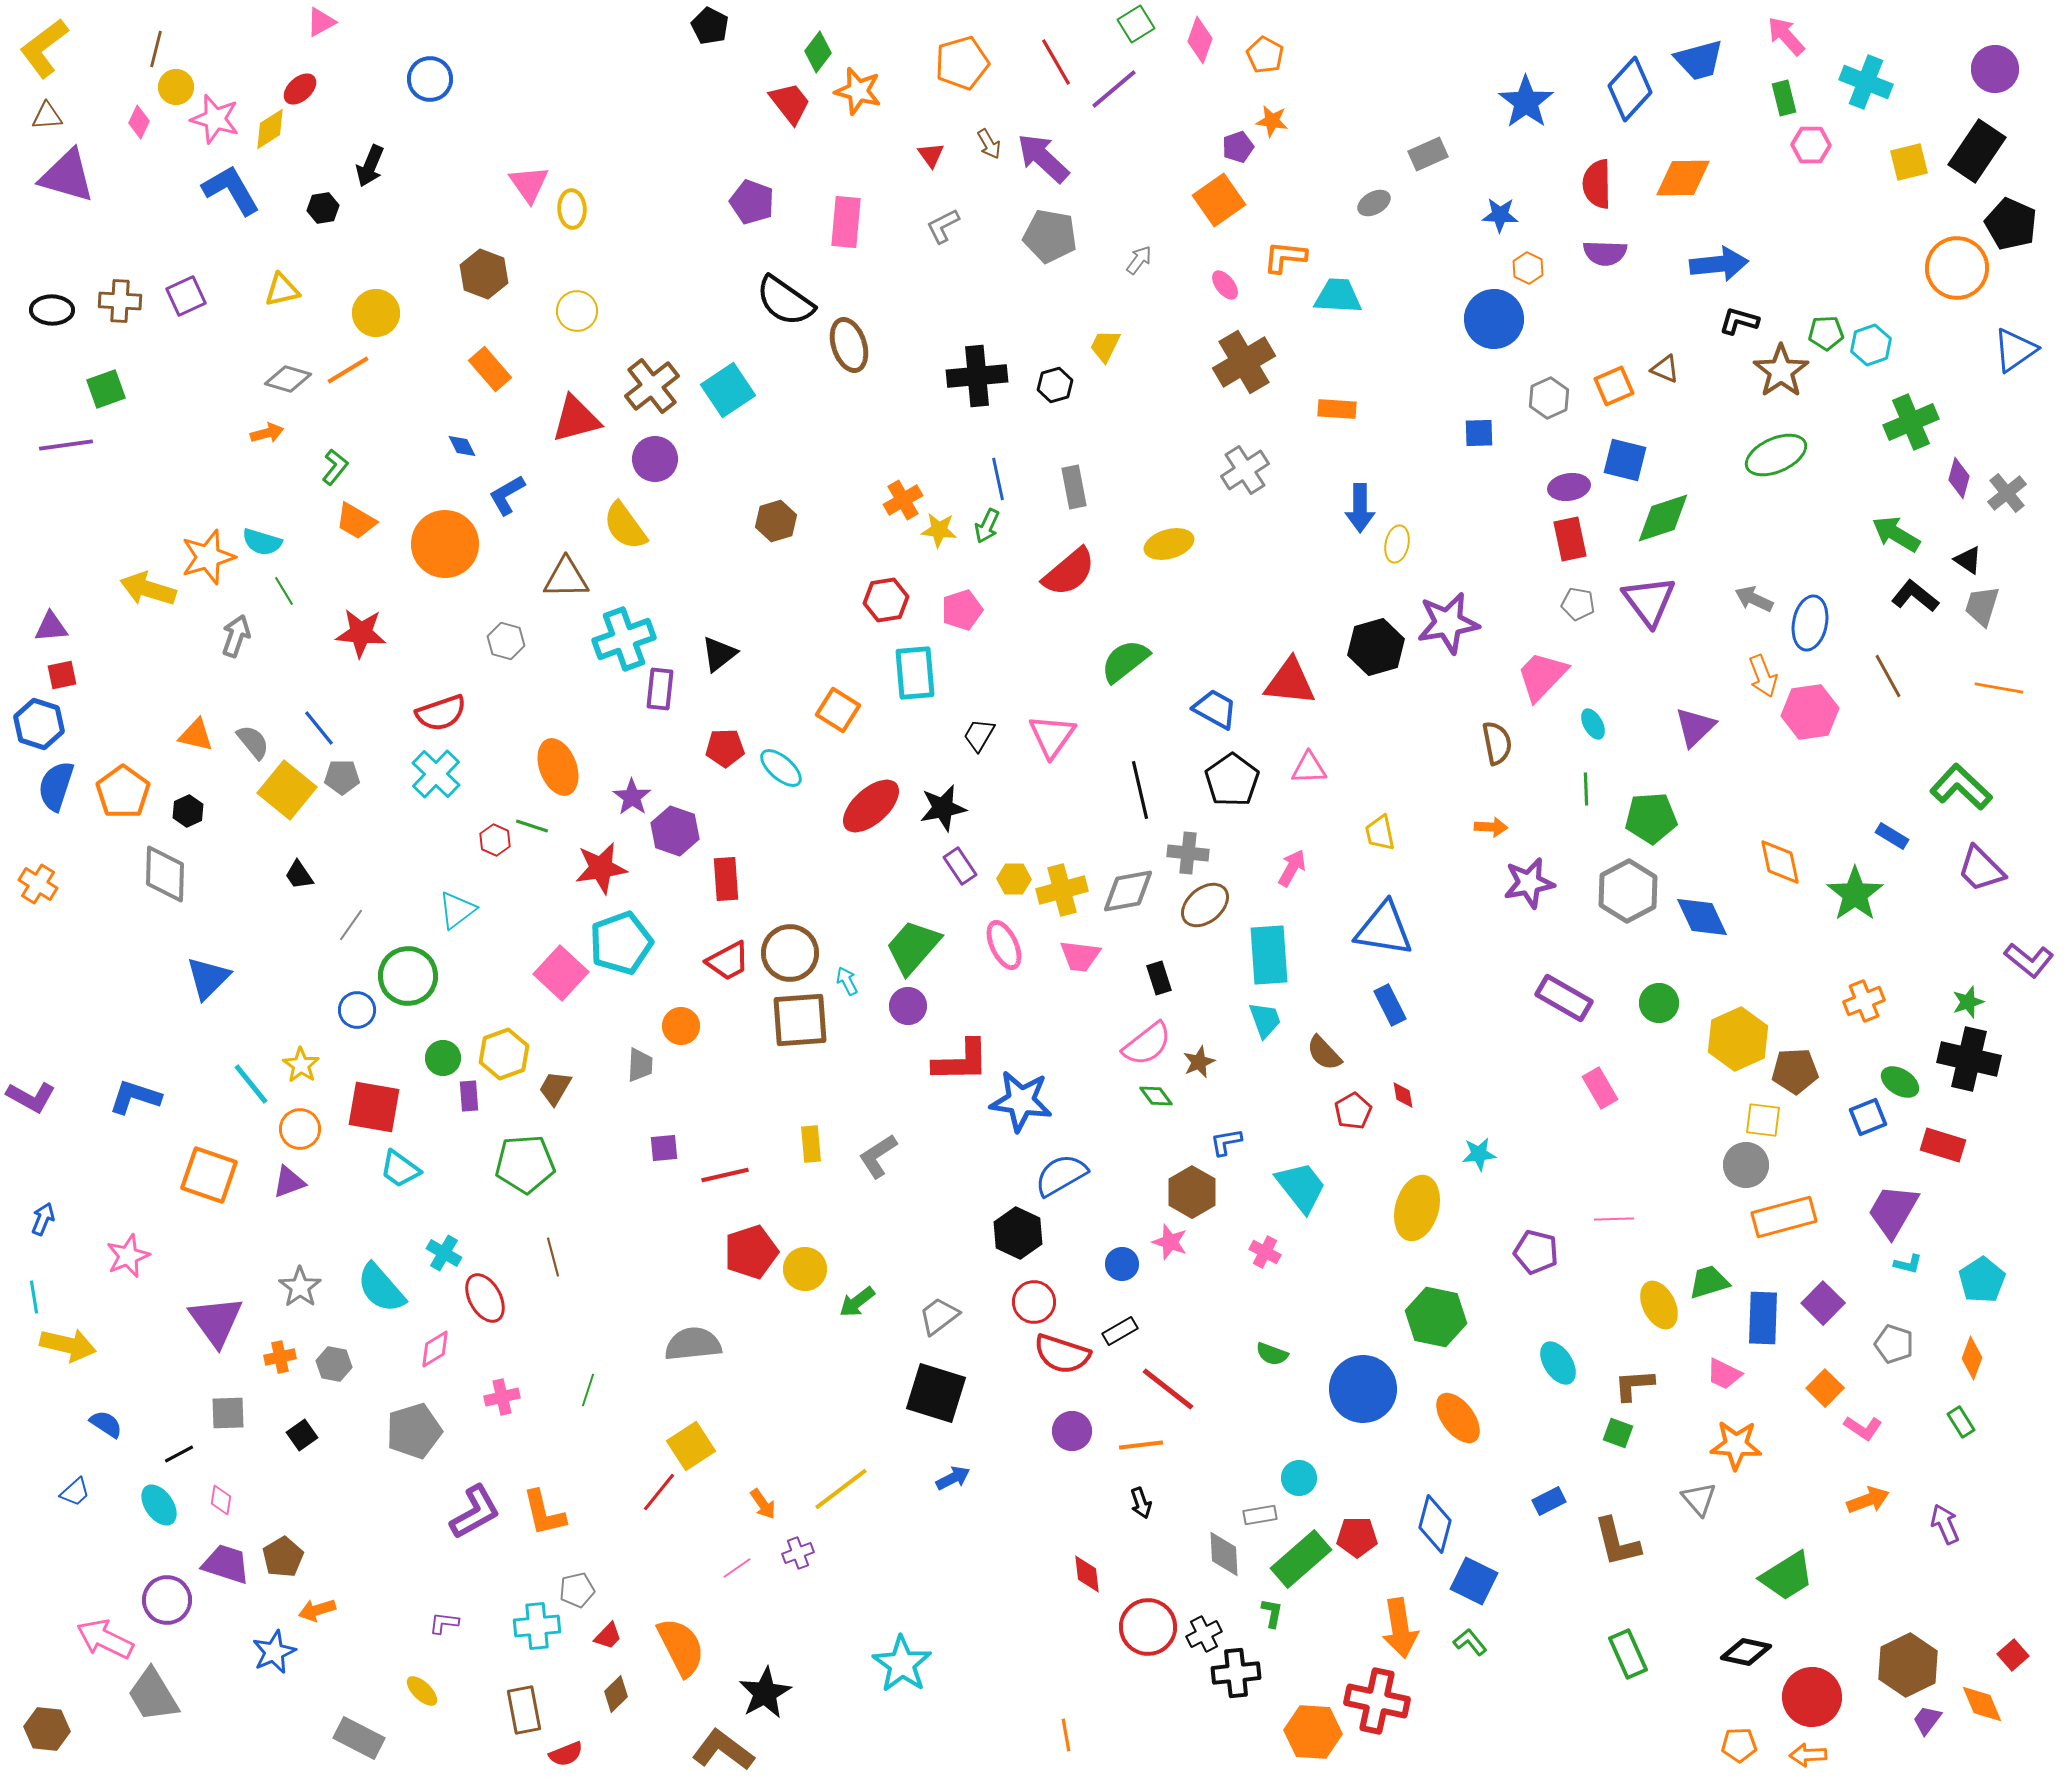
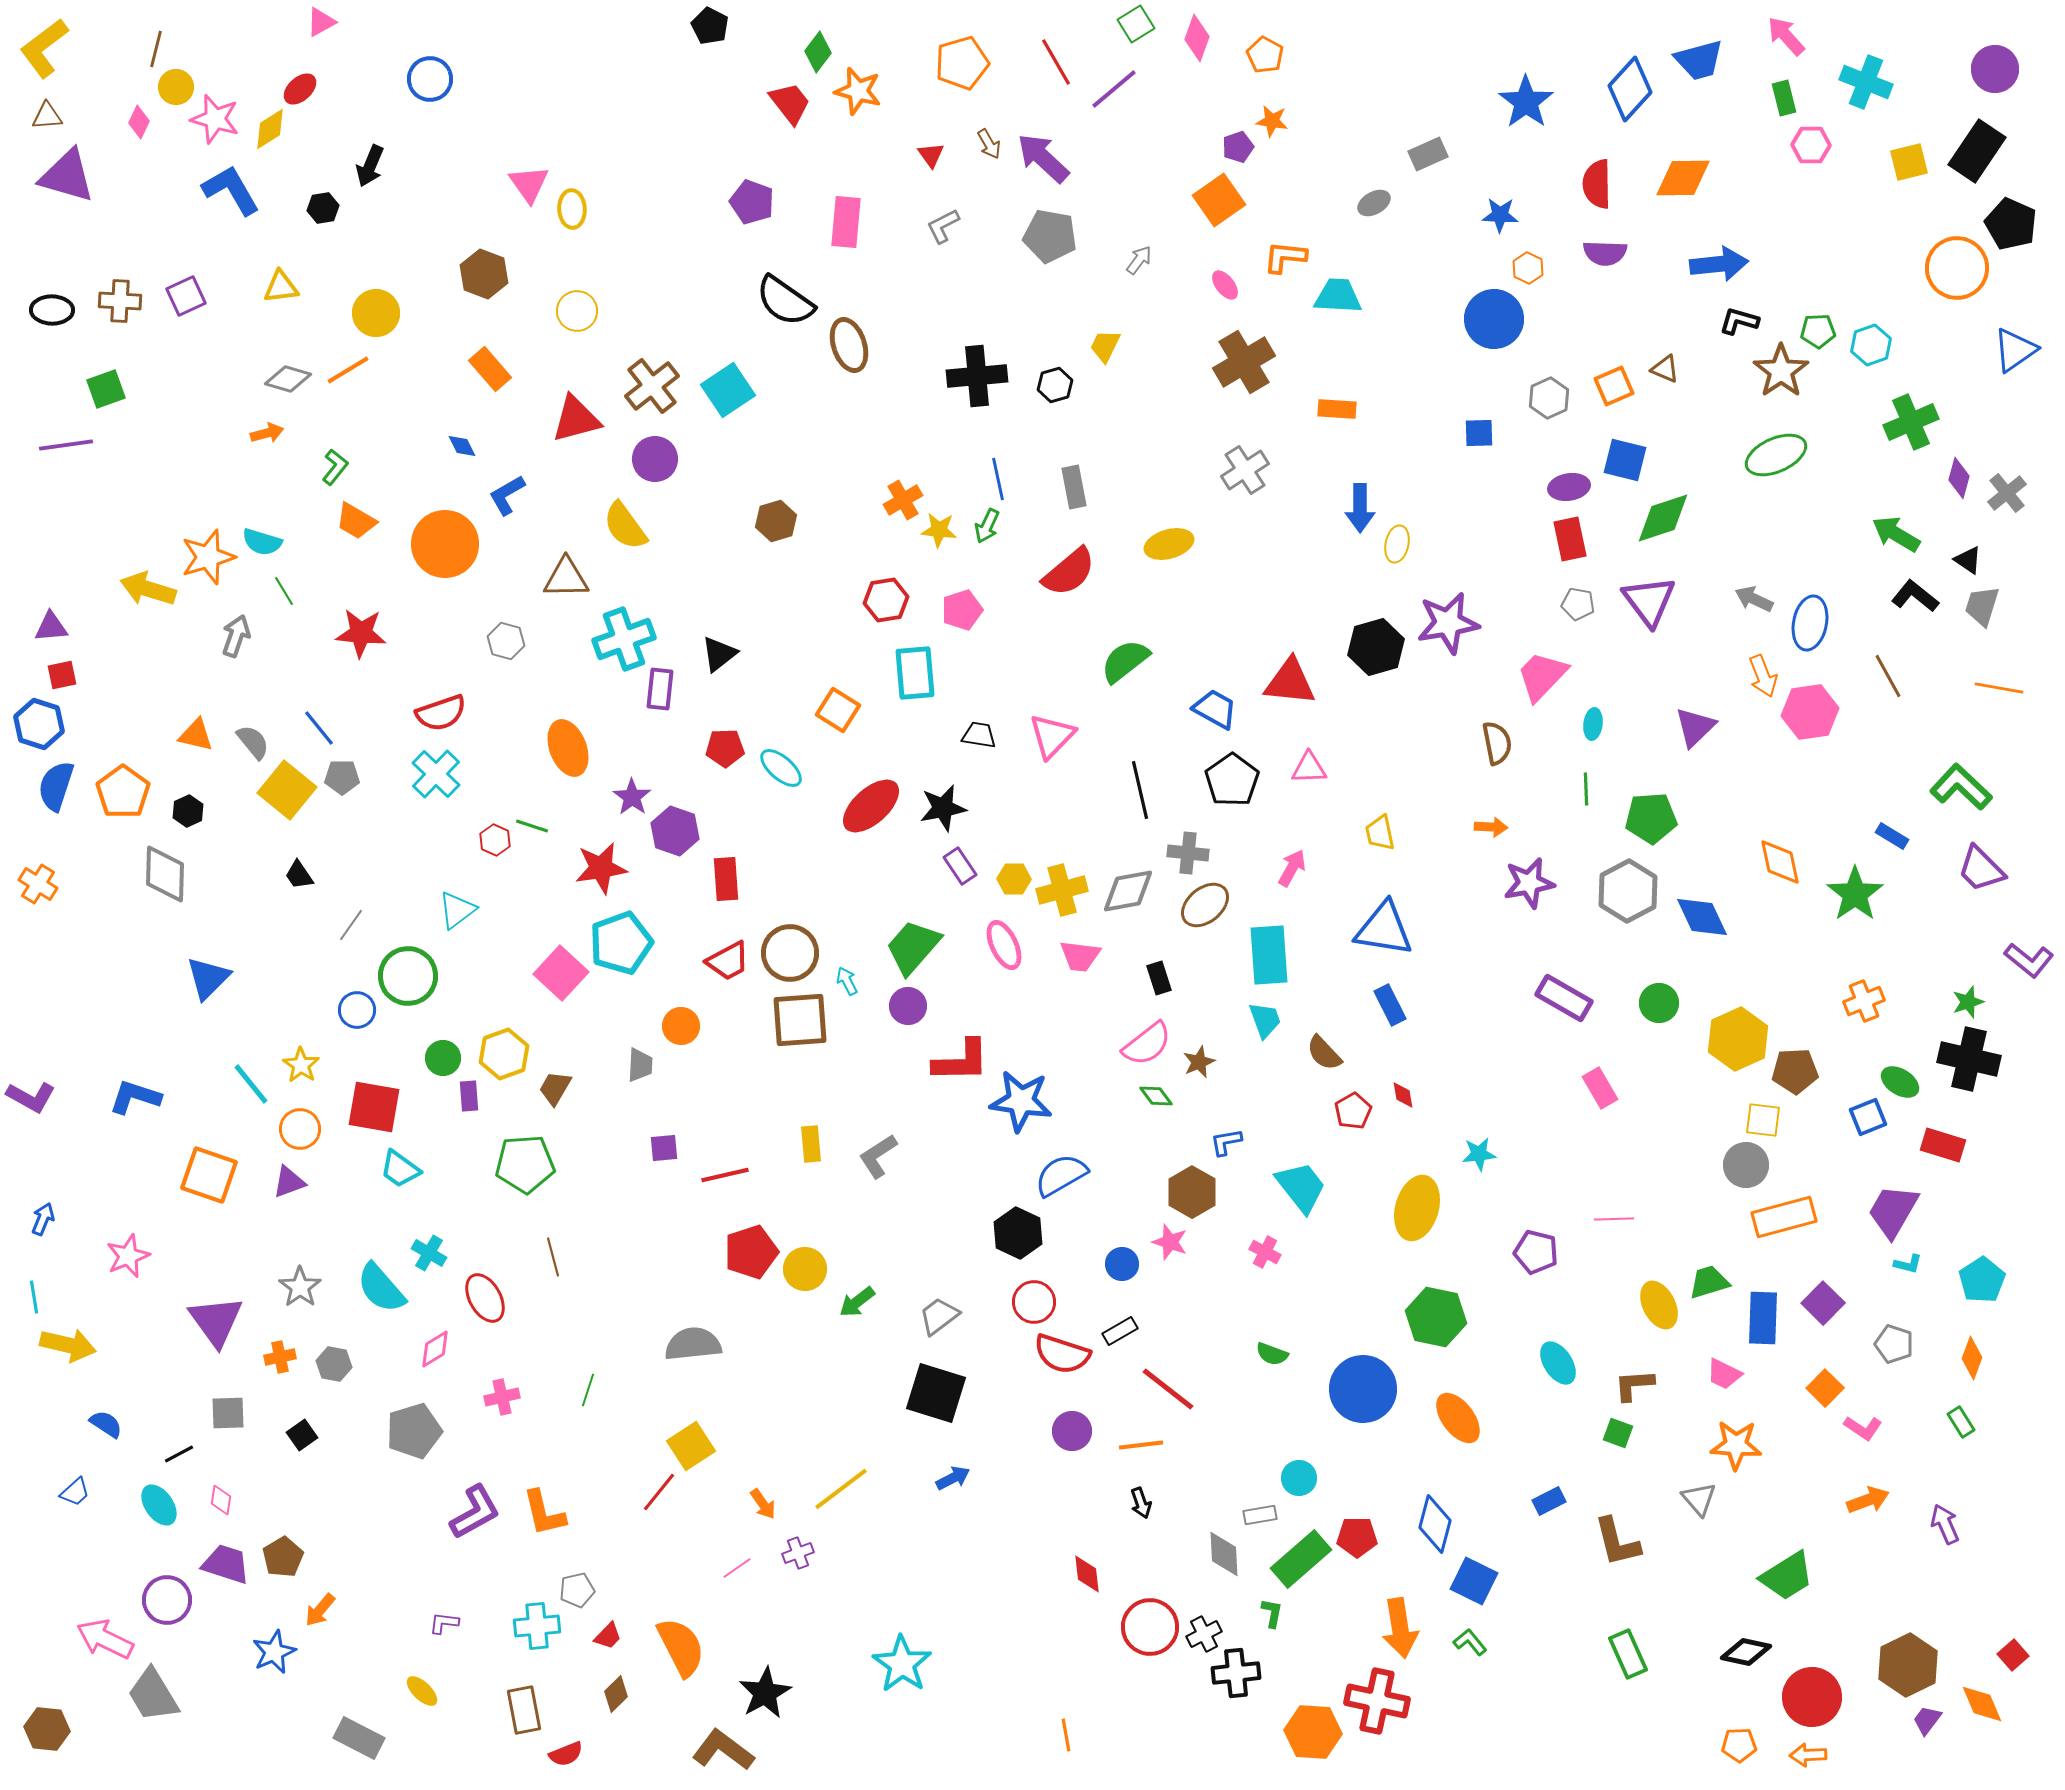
pink diamond at (1200, 40): moved 3 px left, 2 px up
yellow triangle at (282, 290): moved 1 px left, 3 px up; rotated 6 degrees clockwise
green pentagon at (1826, 333): moved 8 px left, 2 px up
cyan ellipse at (1593, 724): rotated 36 degrees clockwise
black trapezoid at (979, 735): rotated 69 degrees clockwise
pink triangle at (1052, 736): rotated 9 degrees clockwise
orange ellipse at (558, 767): moved 10 px right, 19 px up
cyan cross at (444, 1253): moved 15 px left
orange arrow at (317, 1610): moved 3 px right; rotated 33 degrees counterclockwise
red circle at (1148, 1627): moved 2 px right
